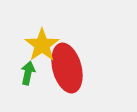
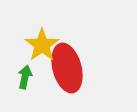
green arrow: moved 3 px left, 4 px down
